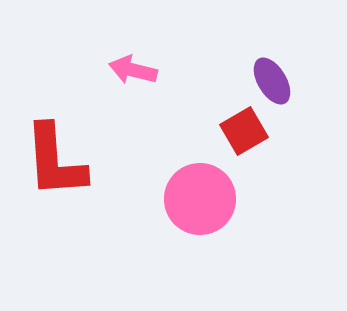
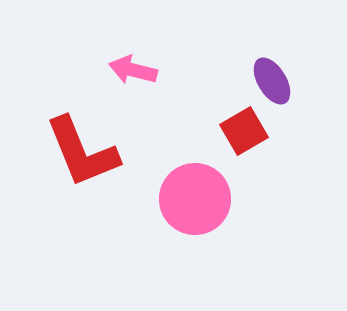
red L-shape: moved 27 px right, 9 px up; rotated 18 degrees counterclockwise
pink circle: moved 5 px left
